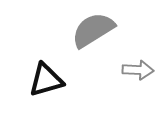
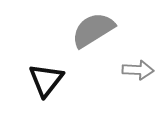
black triangle: rotated 36 degrees counterclockwise
